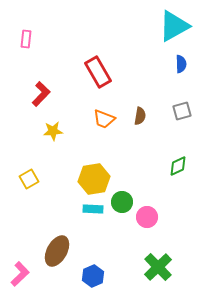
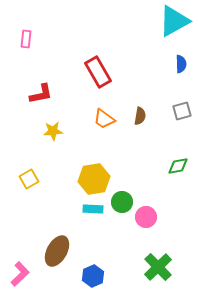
cyan triangle: moved 5 px up
red L-shape: rotated 35 degrees clockwise
orange trapezoid: rotated 15 degrees clockwise
green diamond: rotated 15 degrees clockwise
pink circle: moved 1 px left
